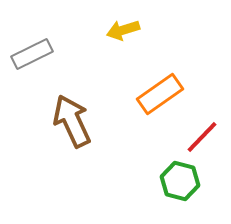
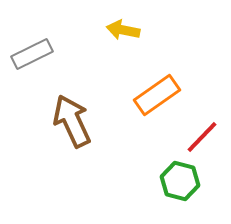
yellow arrow: rotated 28 degrees clockwise
orange rectangle: moved 3 px left, 1 px down
